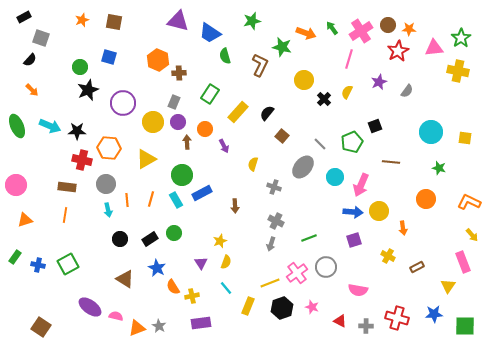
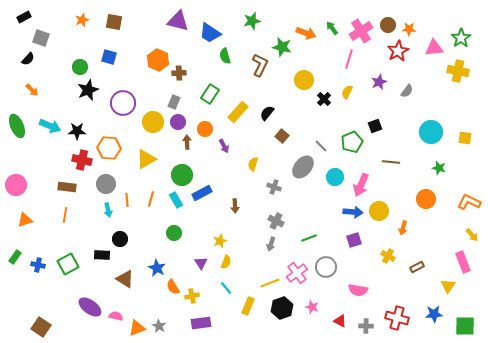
black semicircle at (30, 60): moved 2 px left, 1 px up
gray line at (320, 144): moved 1 px right, 2 px down
orange arrow at (403, 228): rotated 24 degrees clockwise
black rectangle at (150, 239): moved 48 px left, 16 px down; rotated 35 degrees clockwise
